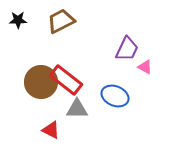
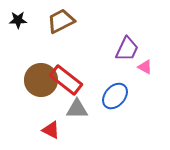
brown circle: moved 2 px up
blue ellipse: rotated 72 degrees counterclockwise
